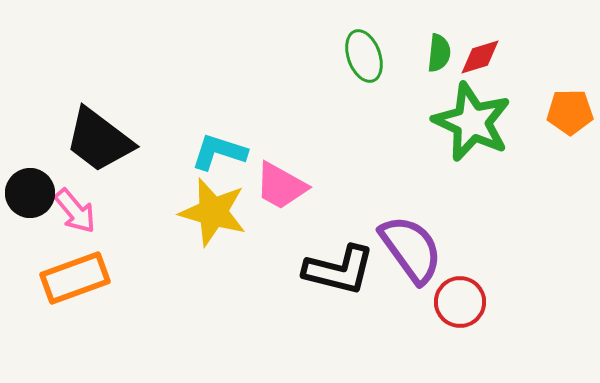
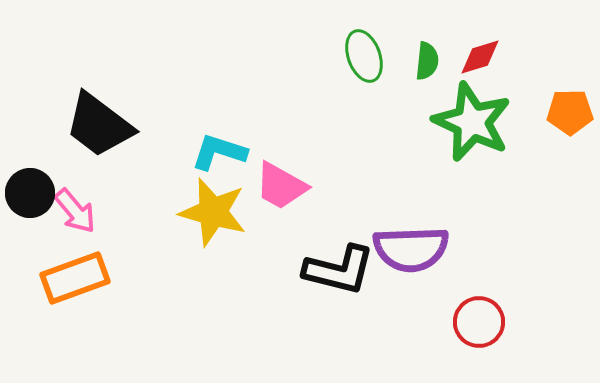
green semicircle: moved 12 px left, 8 px down
black trapezoid: moved 15 px up
purple semicircle: rotated 124 degrees clockwise
red circle: moved 19 px right, 20 px down
